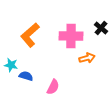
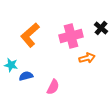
pink cross: rotated 15 degrees counterclockwise
blue semicircle: rotated 32 degrees counterclockwise
